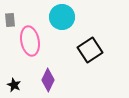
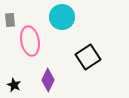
black square: moved 2 px left, 7 px down
